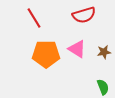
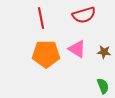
red line: moved 7 px right; rotated 20 degrees clockwise
brown star: rotated 16 degrees clockwise
green semicircle: moved 1 px up
